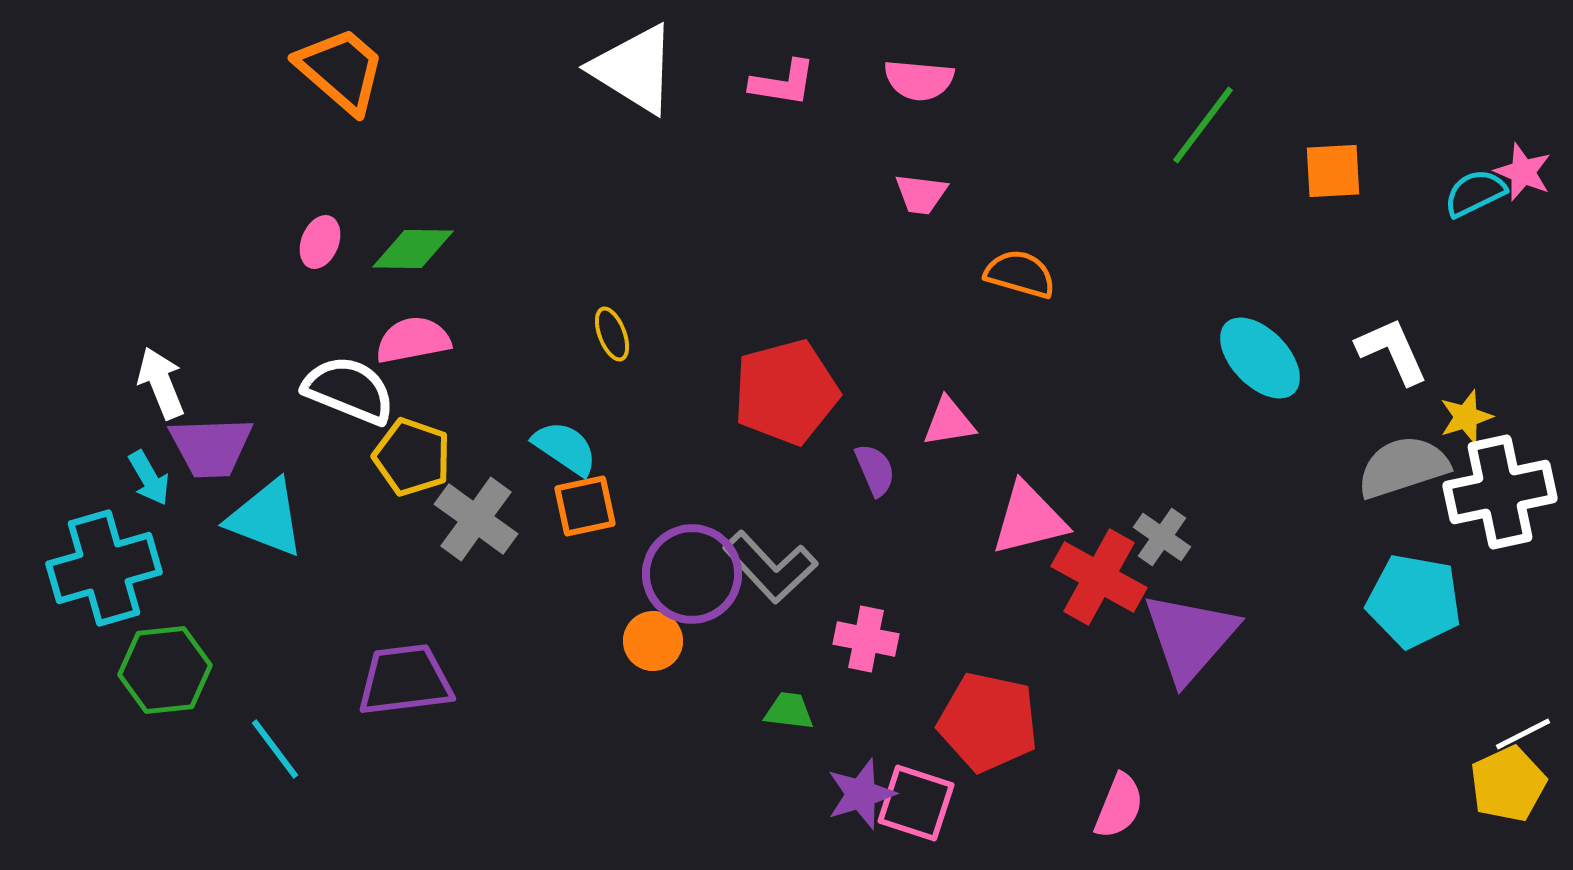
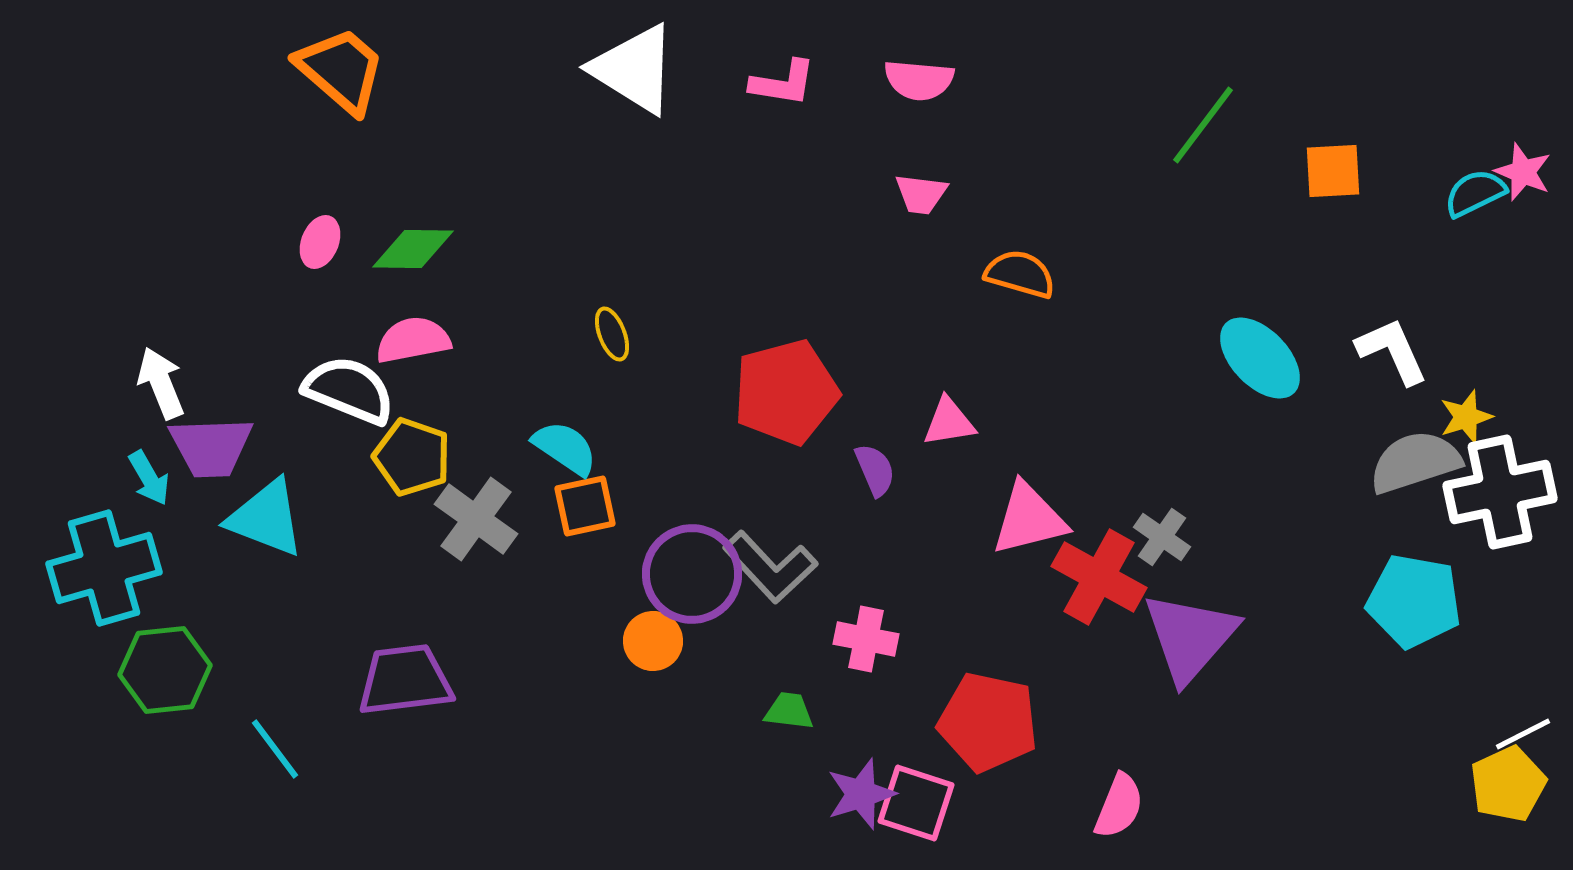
gray semicircle at (1403, 467): moved 12 px right, 5 px up
